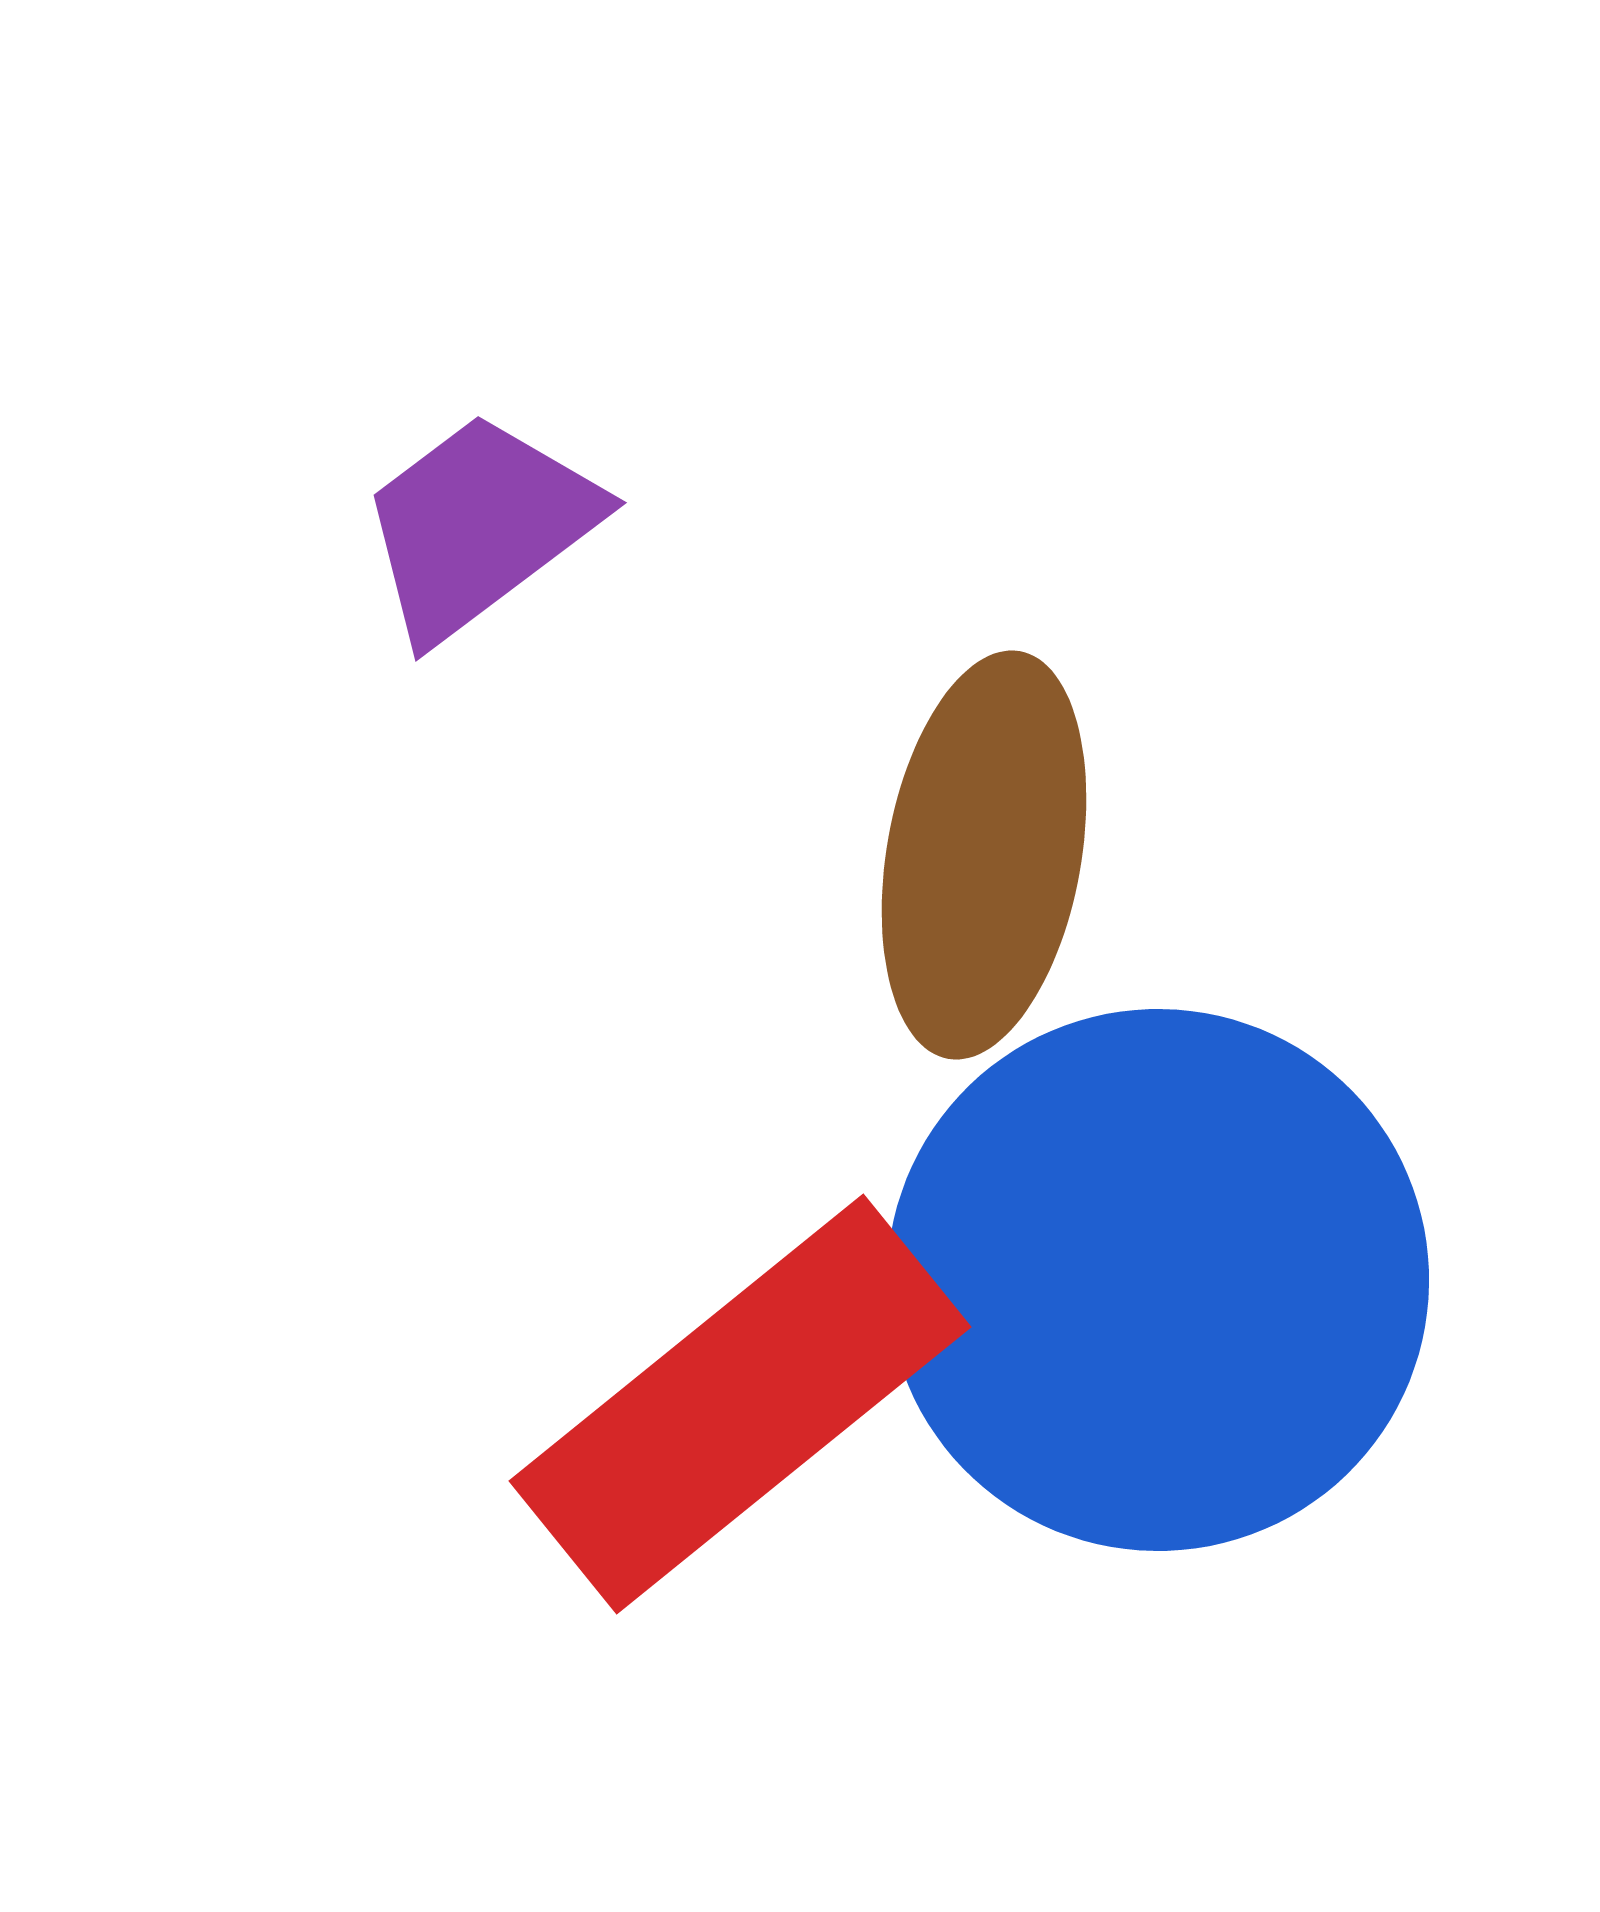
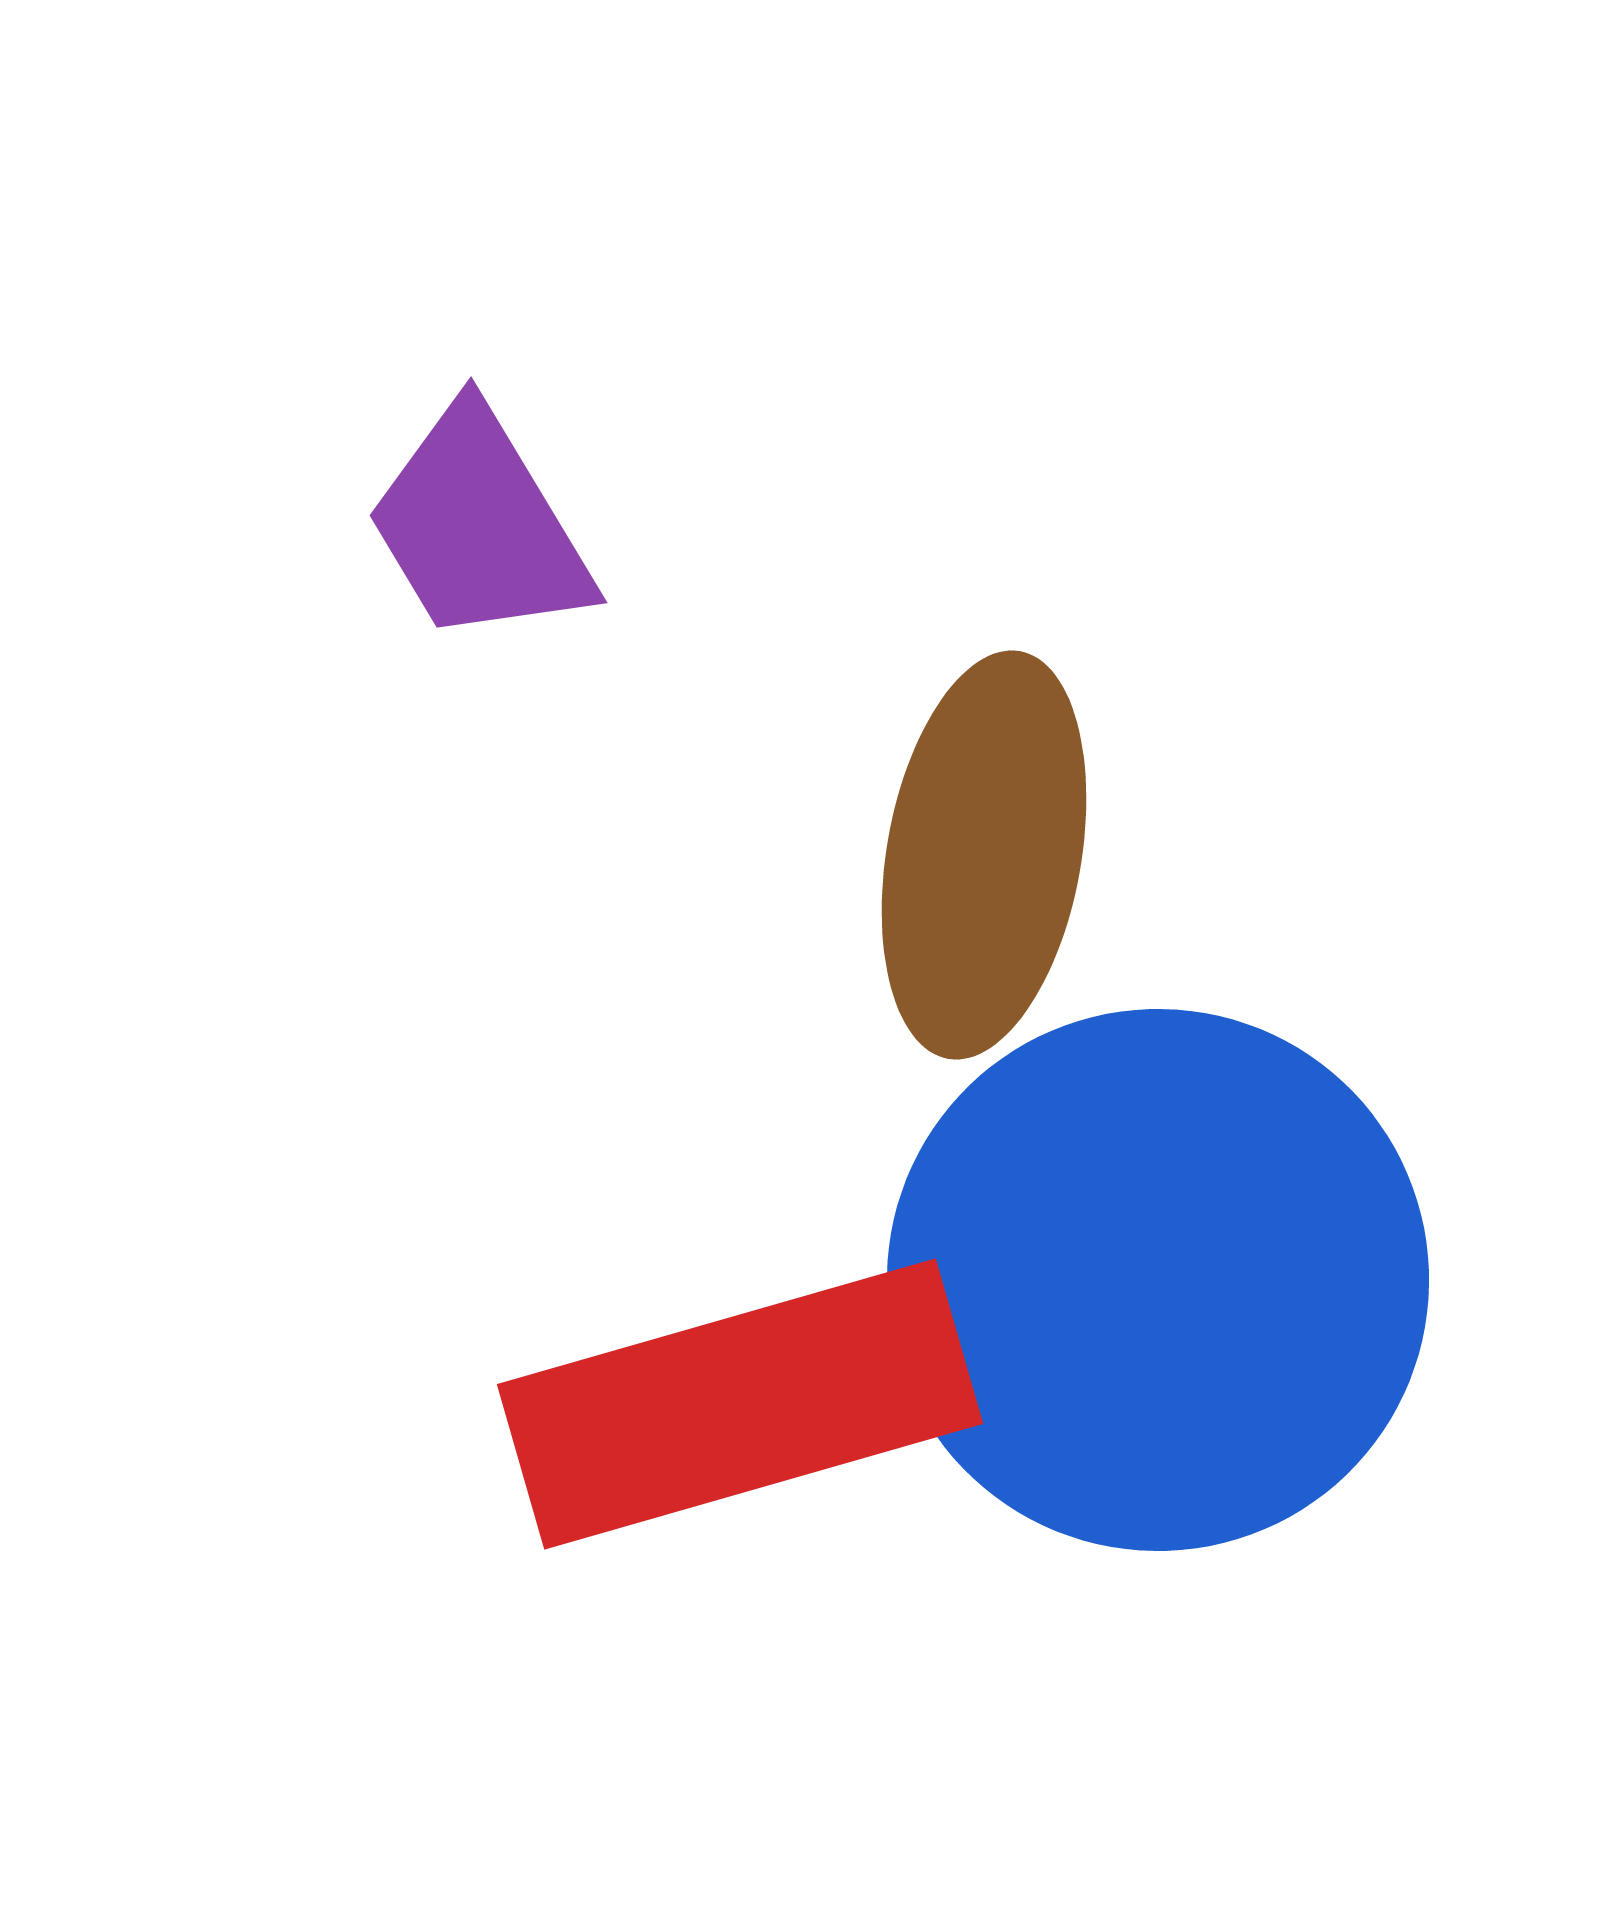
purple trapezoid: rotated 84 degrees counterclockwise
red rectangle: rotated 23 degrees clockwise
